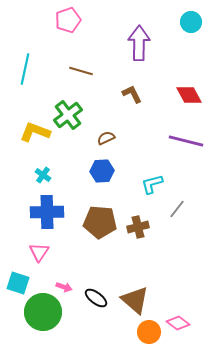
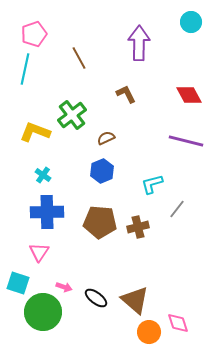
pink pentagon: moved 34 px left, 14 px down
brown line: moved 2 px left, 13 px up; rotated 45 degrees clockwise
brown L-shape: moved 6 px left
green cross: moved 4 px right
blue hexagon: rotated 20 degrees counterclockwise
pink diamond: rotated 35 degrees clockwise
